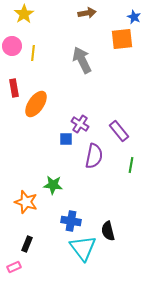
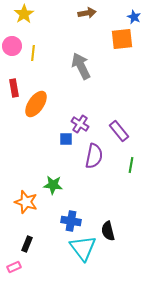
gray arrow: moved 1 px left, 6 px down
